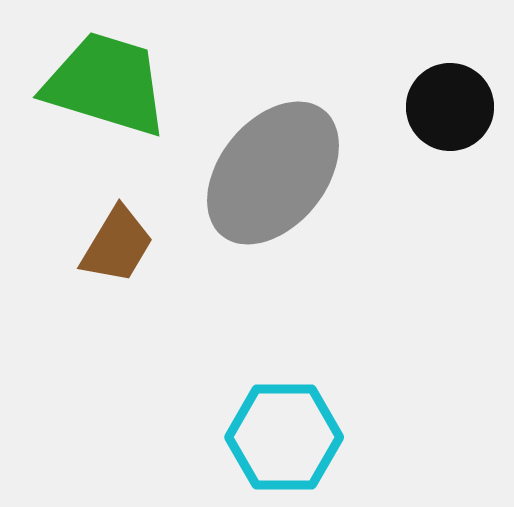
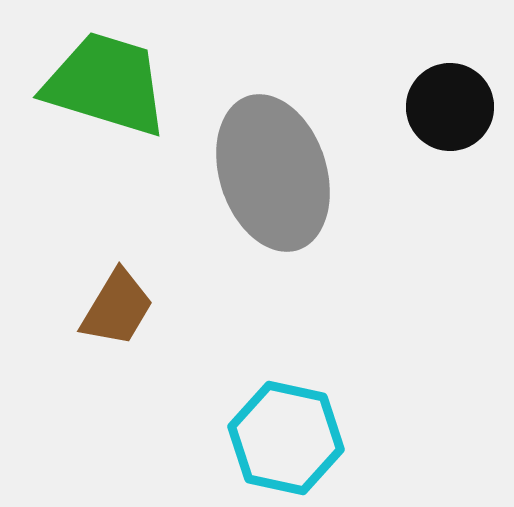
gray ellipse: rotated 57 degrees counterclockwise
brown trapezoid: moved 63 px down
cyan hexagon: moved 2 px right, 1 px down; rotated 12 degrees clockwise
